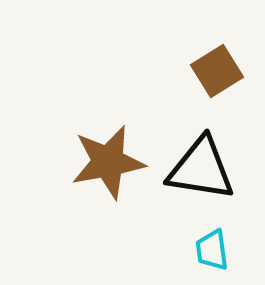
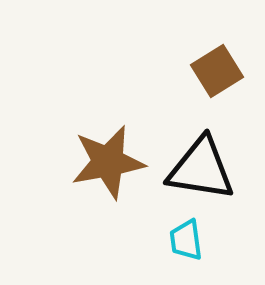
cyan trapezoid: moved 26 px left, 10 px up
